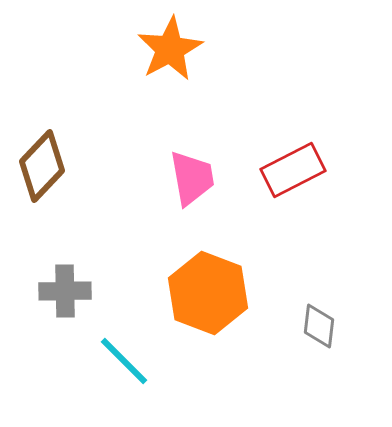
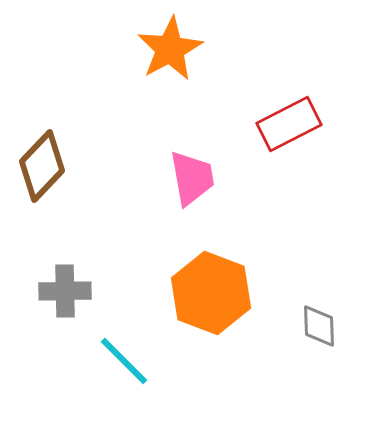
red rectangle: moved 4 px left, 46 px up
orange hexagon: moved 3 px right
gray diamond: rotated 9 degrees counterclockwise
